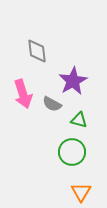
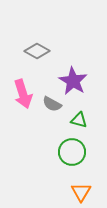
gray diamond: rotated 55 degrees counterclockwise
purple star: rotated 12 degrees counterclockwise
